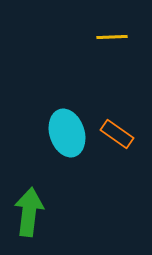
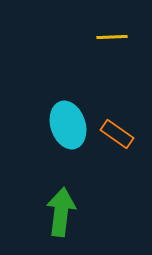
cyan ellipse: moved 1 px right, 8 px up
green arrow: moved 32 px right
